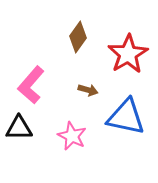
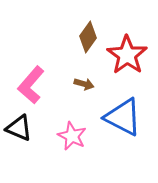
brown diamond: moved 10 px right
red star: moved 1 px left, 1 px down; rotated 6 degrees counterclockwise
brown arrow: moved 4 px left, 6 px up
blue triangle: moved 3 px left; rotated 15 degrees clockwise
black triangle: rotated 24 degrees clockwise
